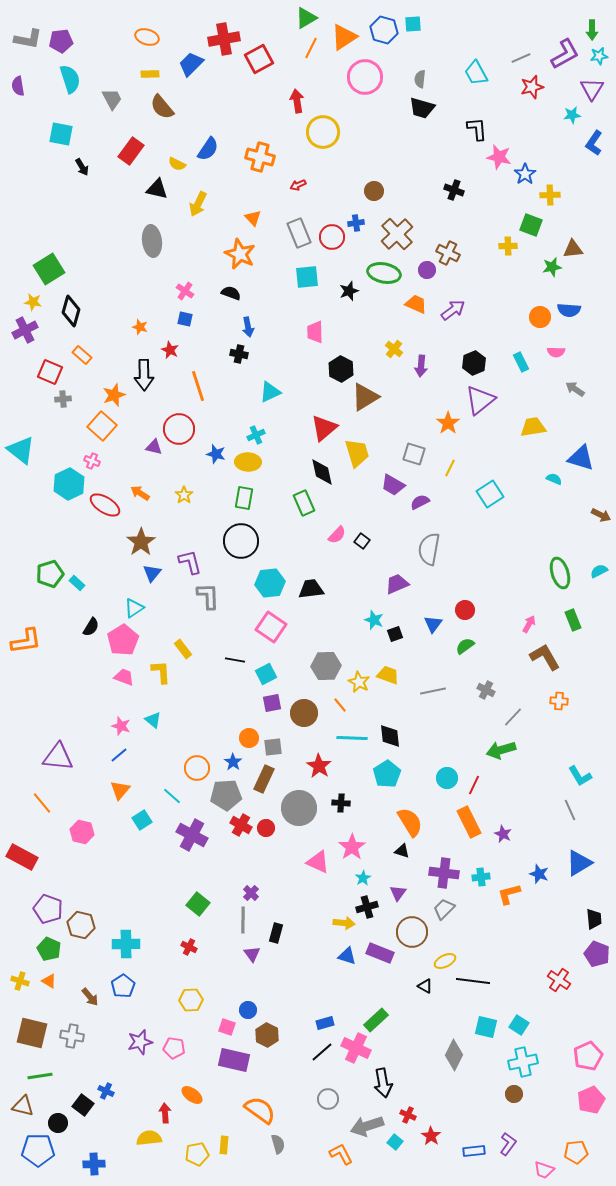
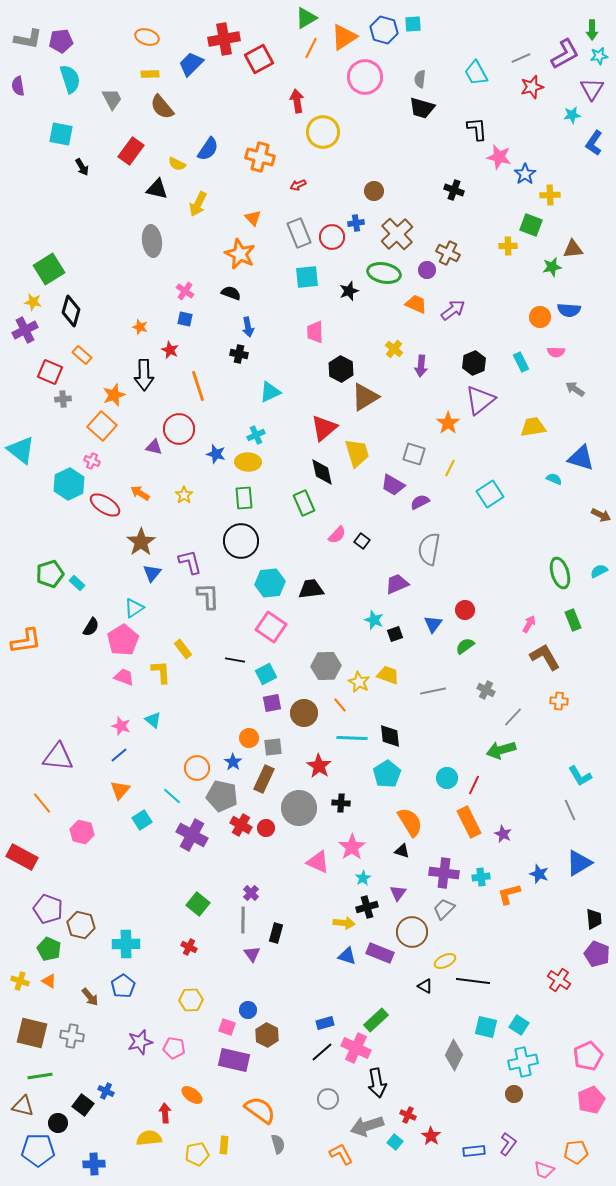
green rectangle at (244, 498): rotated 15 degrees counterclockwise
gray pentagon at (226, 795): moved 4 px left, 1 px down; rotated 16 degrees clockwise
black arrow at (383, 1083): moved 6 px left
